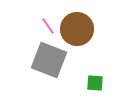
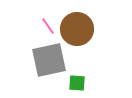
gray square: rotated 33 degrees counterclockwise
green square: moved 18 px left
